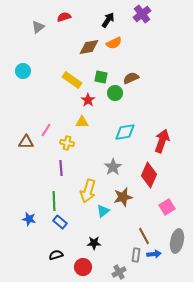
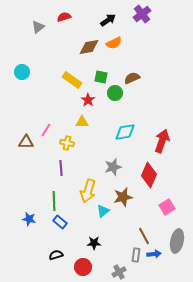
black arrow: rotated 21 degrees clockwise
cyan circle: moved 1 px left, 1 px down
brown semicircle: moved 1 px right
gray star: rotated 18 degrees clockwise
